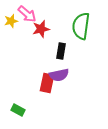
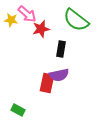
yellow star: moved 1 px up; rotated 24 degrees clockwise
green semicircle: moved 5 px left, 6 px up; rotated 60 degrees counterclockwise
black rectangle: moved 2 px up
